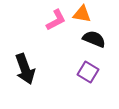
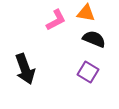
orange triangle: moved 4 px right, 1 px up
